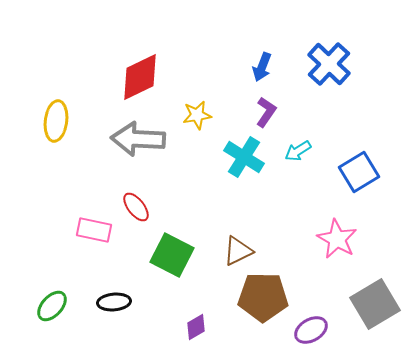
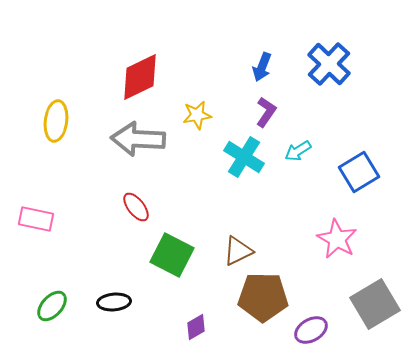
pink rectangle: moved 58 px left, 11 px up
